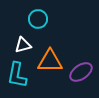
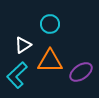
cyan circle: moved 12 px right, 5 px down
white triangle: rotated 18 degrees counterclockwise
cyan L-shape: rotated 36 degrees clockwise
